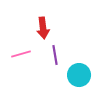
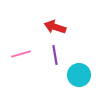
red arrow: moved 12 px right, 1 px up; rotated 115 degrees clockwise
